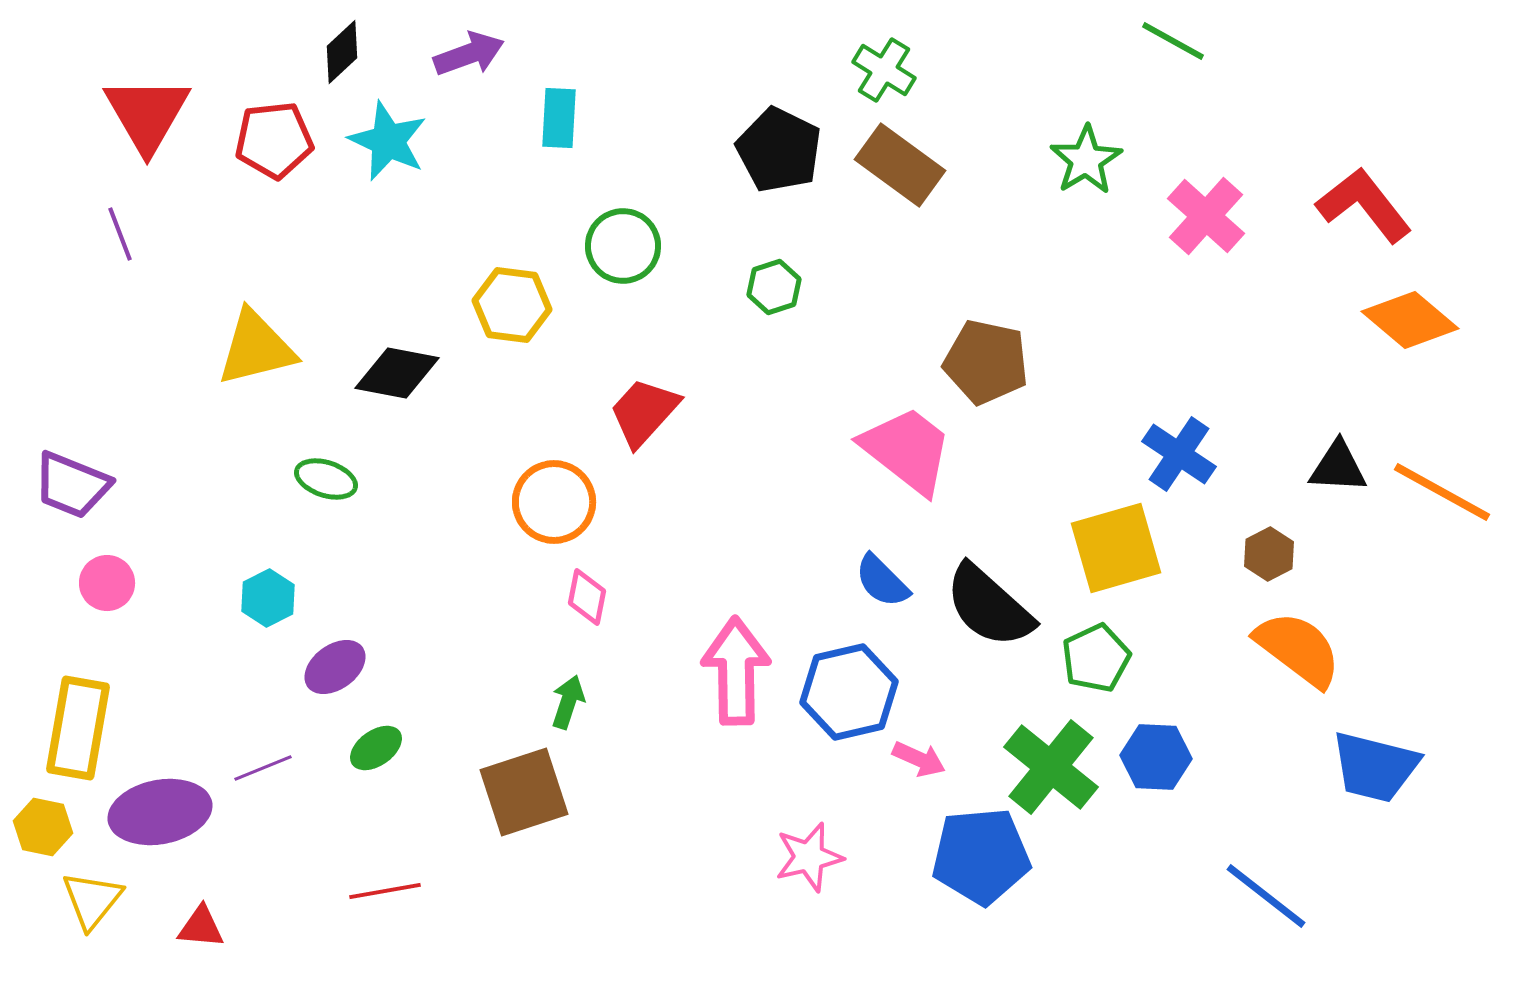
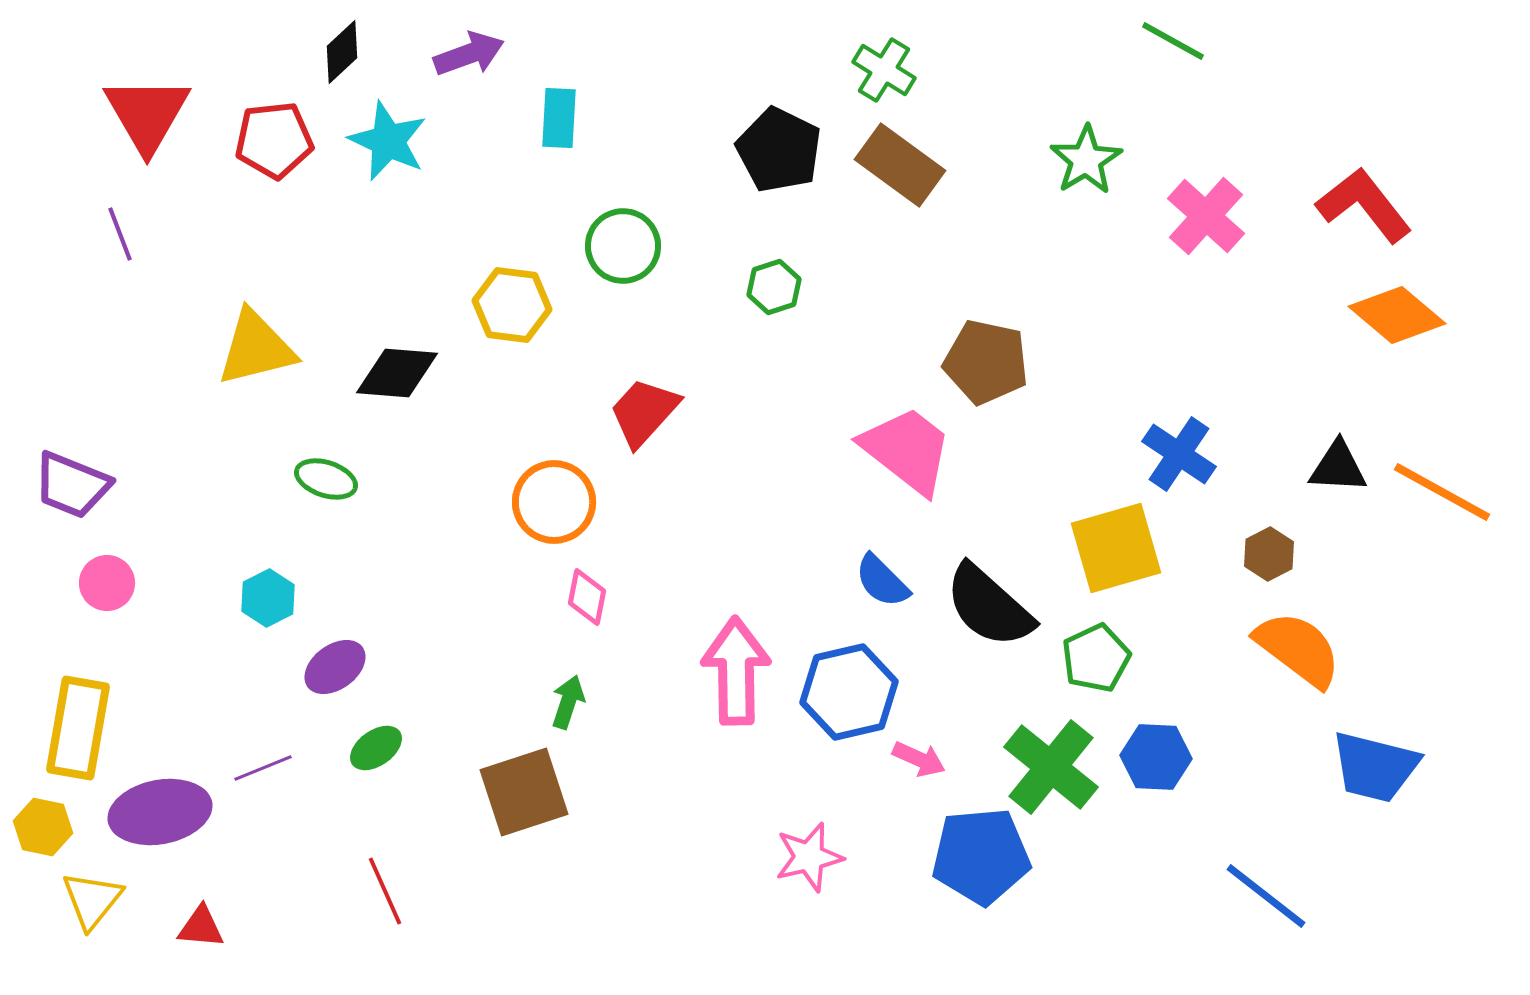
orange diamond at (1410, 320): moved 13 px left, 5 px up
black diamond at (397, 373): rotated 6 degrees counterclockwise
red line at (385, 891): rotated 76 degrees clockwise
